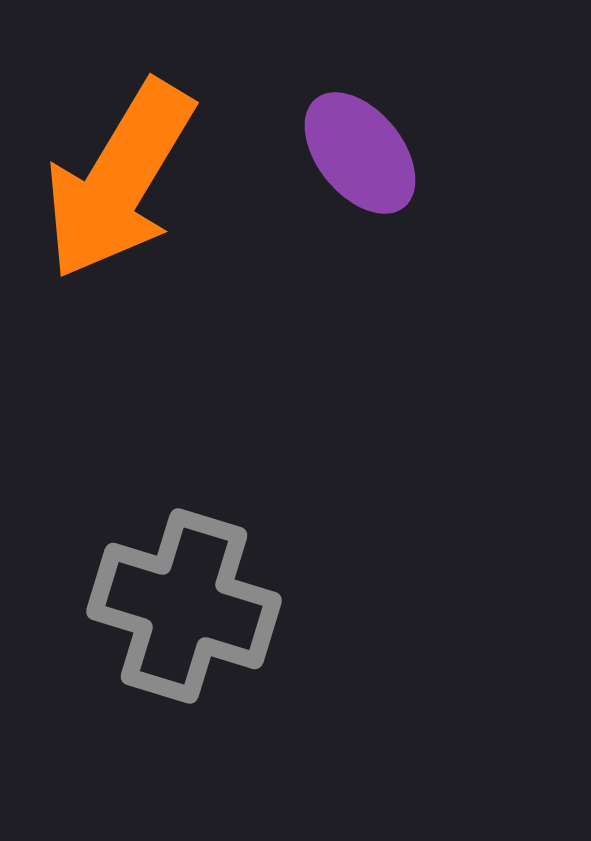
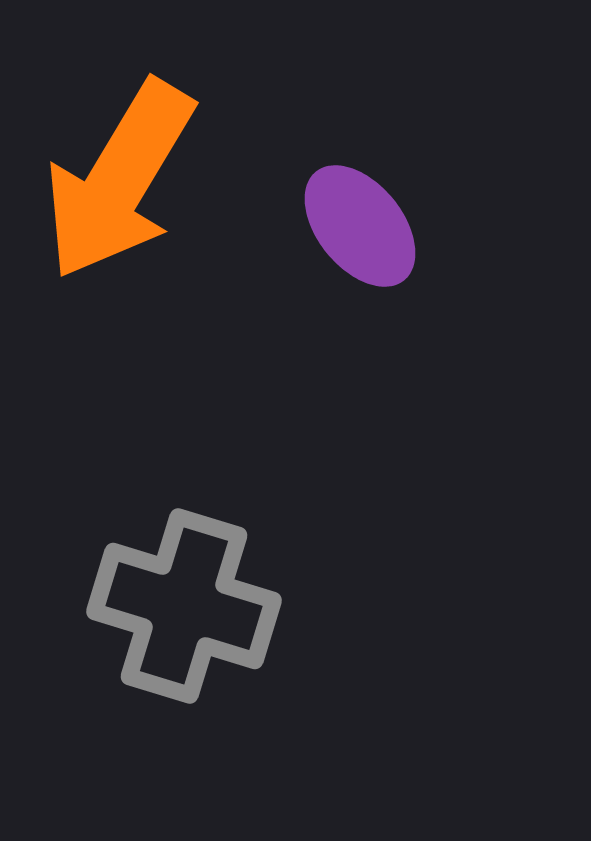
purple ellipse: moved 73 px down
